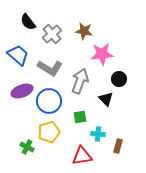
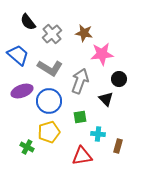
brown star: moved 2 px down
